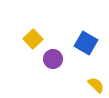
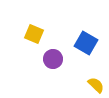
yellow square: moved 1 px right, 5 px up; rotated 24 degrees counterclockwise
